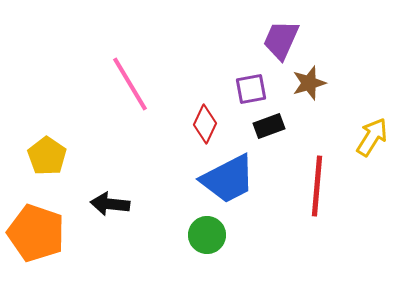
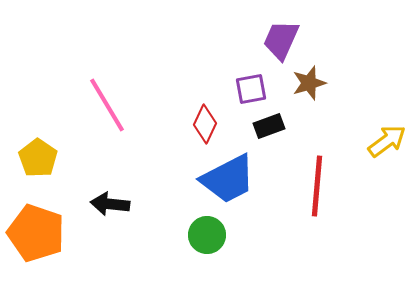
pink line: moved 23 px left, 21 px down
yellow arrow: moved 15 px right, 4 px down; rotated 21 degrees clockwise
yellow pentagon: moved 9 px left, 2 px down
